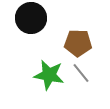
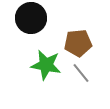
brown pentagon: rotated 8 degrees counterclockwise
green star: moved 3 px left, 10 px up
